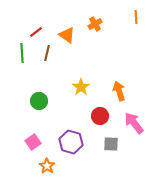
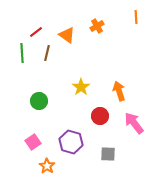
orange cross: moved 2 px right, 2 px down
gray square: moved 3 px left, 10 px down
